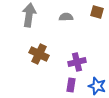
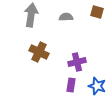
gray arrow: moved 2 px right
brown cross: moved 2 px up
